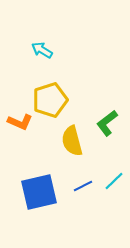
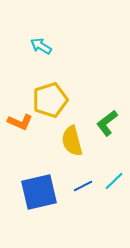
cyan arrow: moved 1 px left, 4 px up
